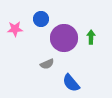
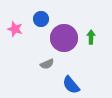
pink star: rotated 21 degrees clockwise
blue semicircle: moved 2 px down
